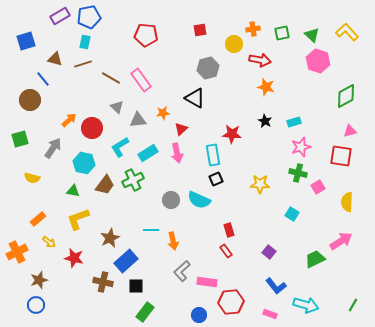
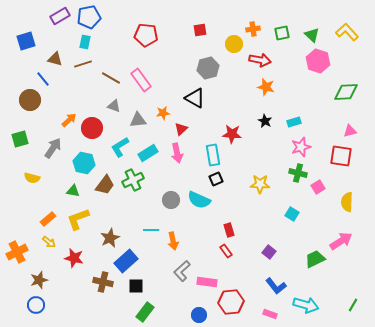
green diamond at (346, 96): moved 4 px up; rotated 25 degrees clockwise
gray triangle at (117, 107): moved 3 px left, 1 px up; rotated 24 degrees counterclockwise
orange rectangle at (38, 219): moved 10 px right
